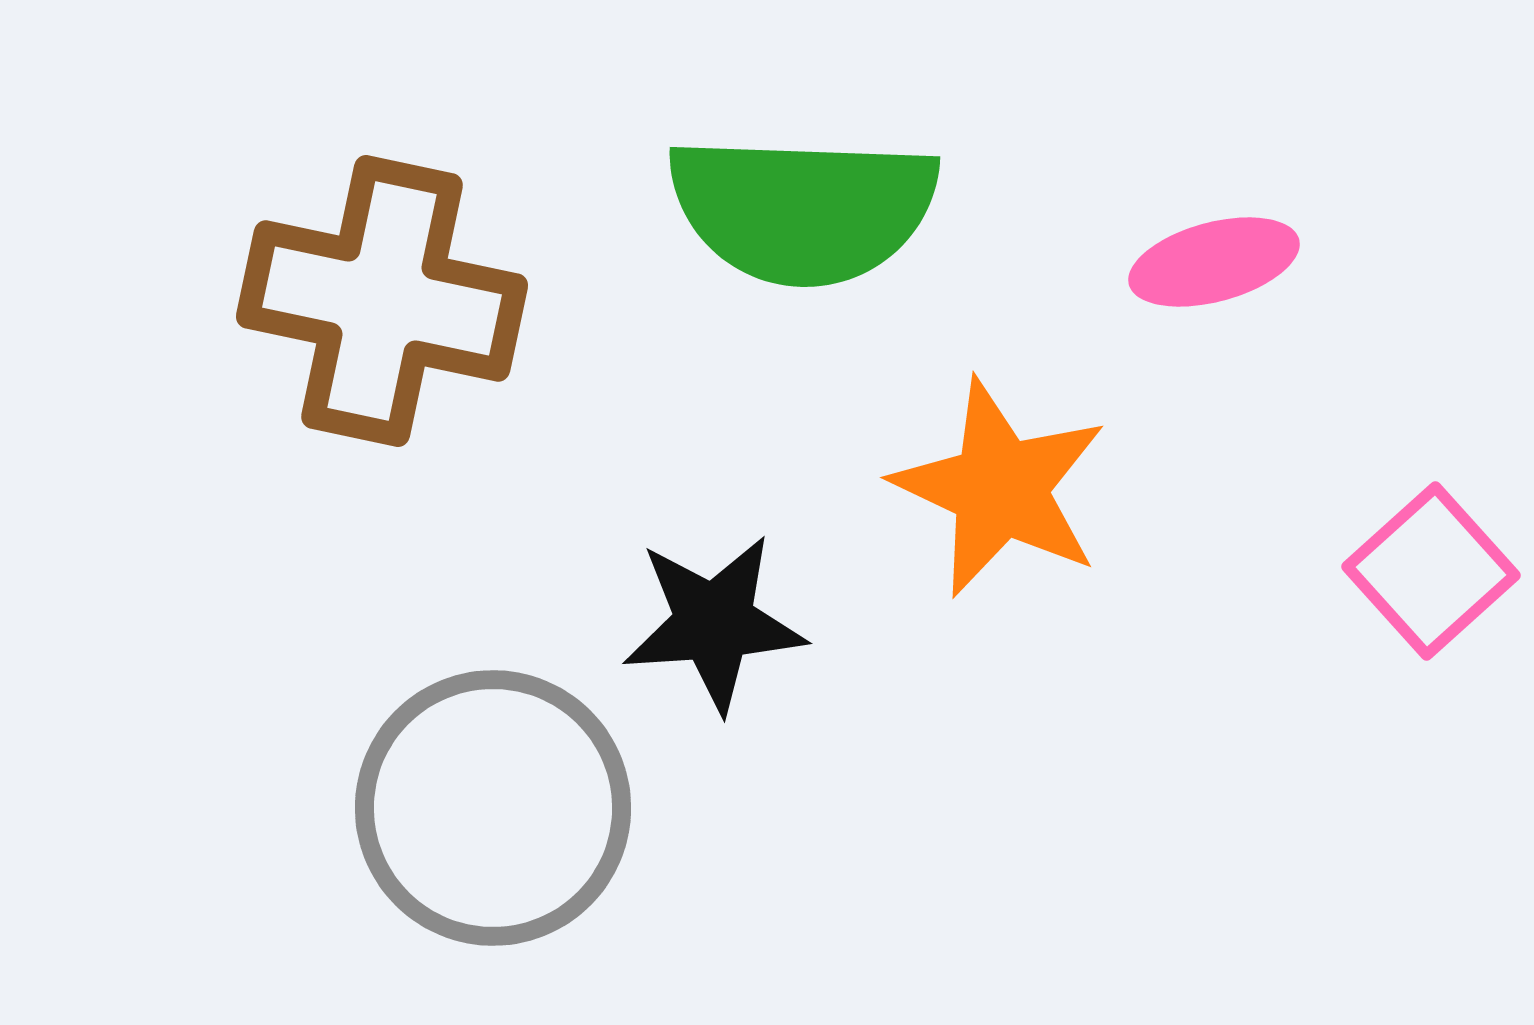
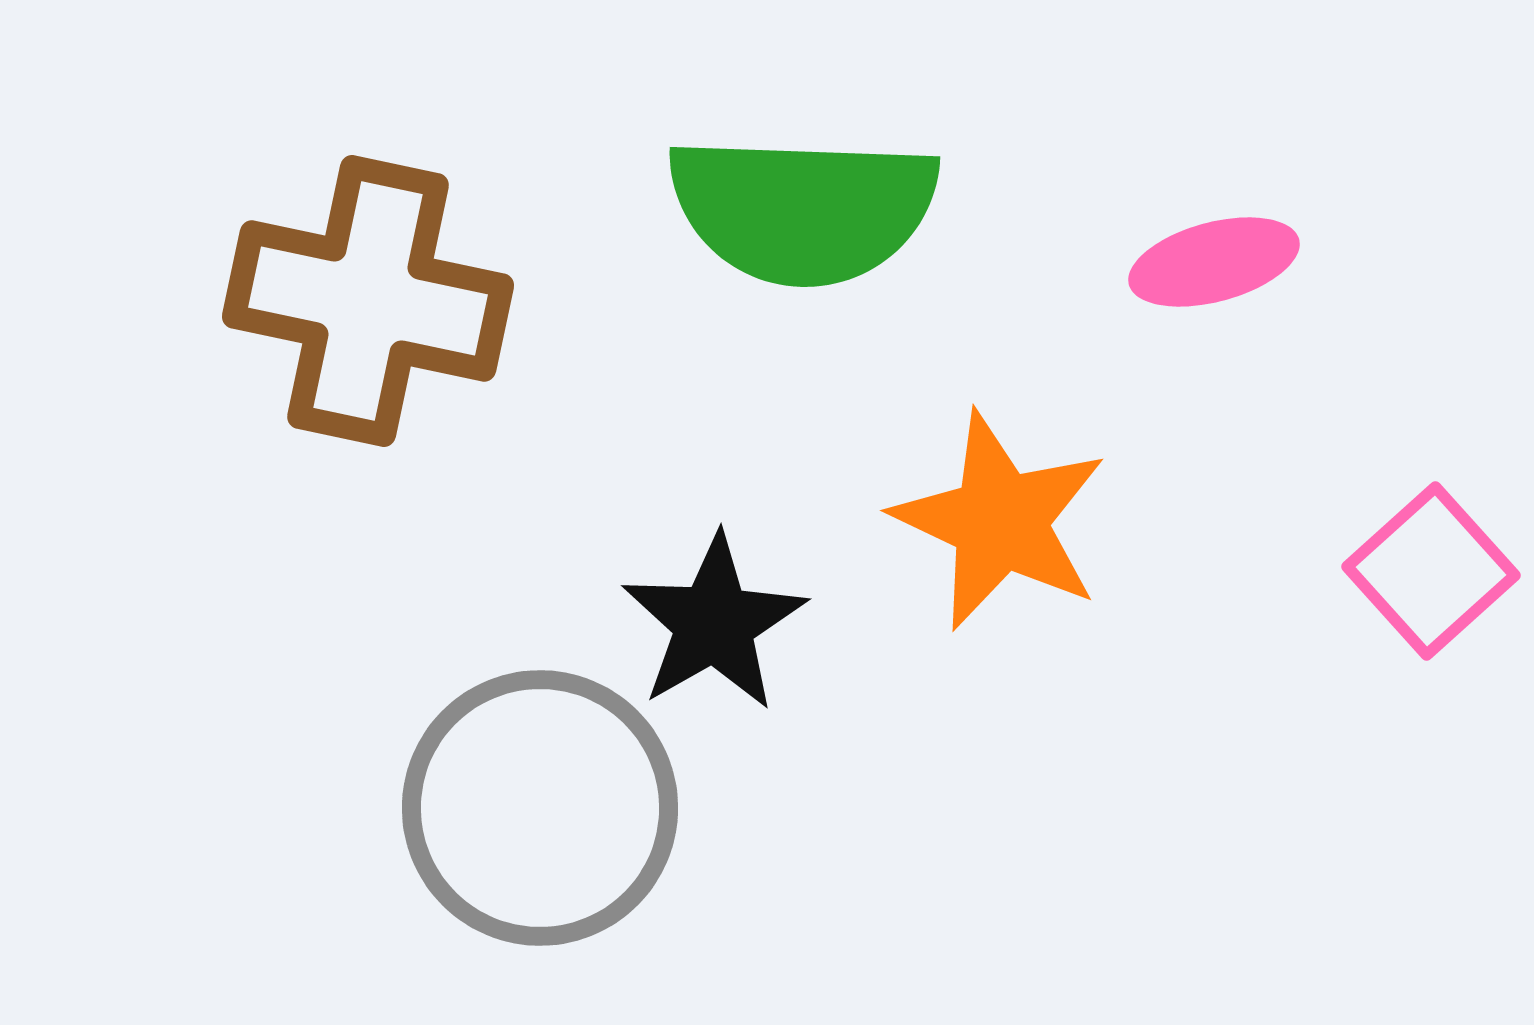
brown cross: moved 14 px left
orange star: moved 33 px down
black star: rotated 26 degrees counterclockwise
gray circle: moved 47 px right
